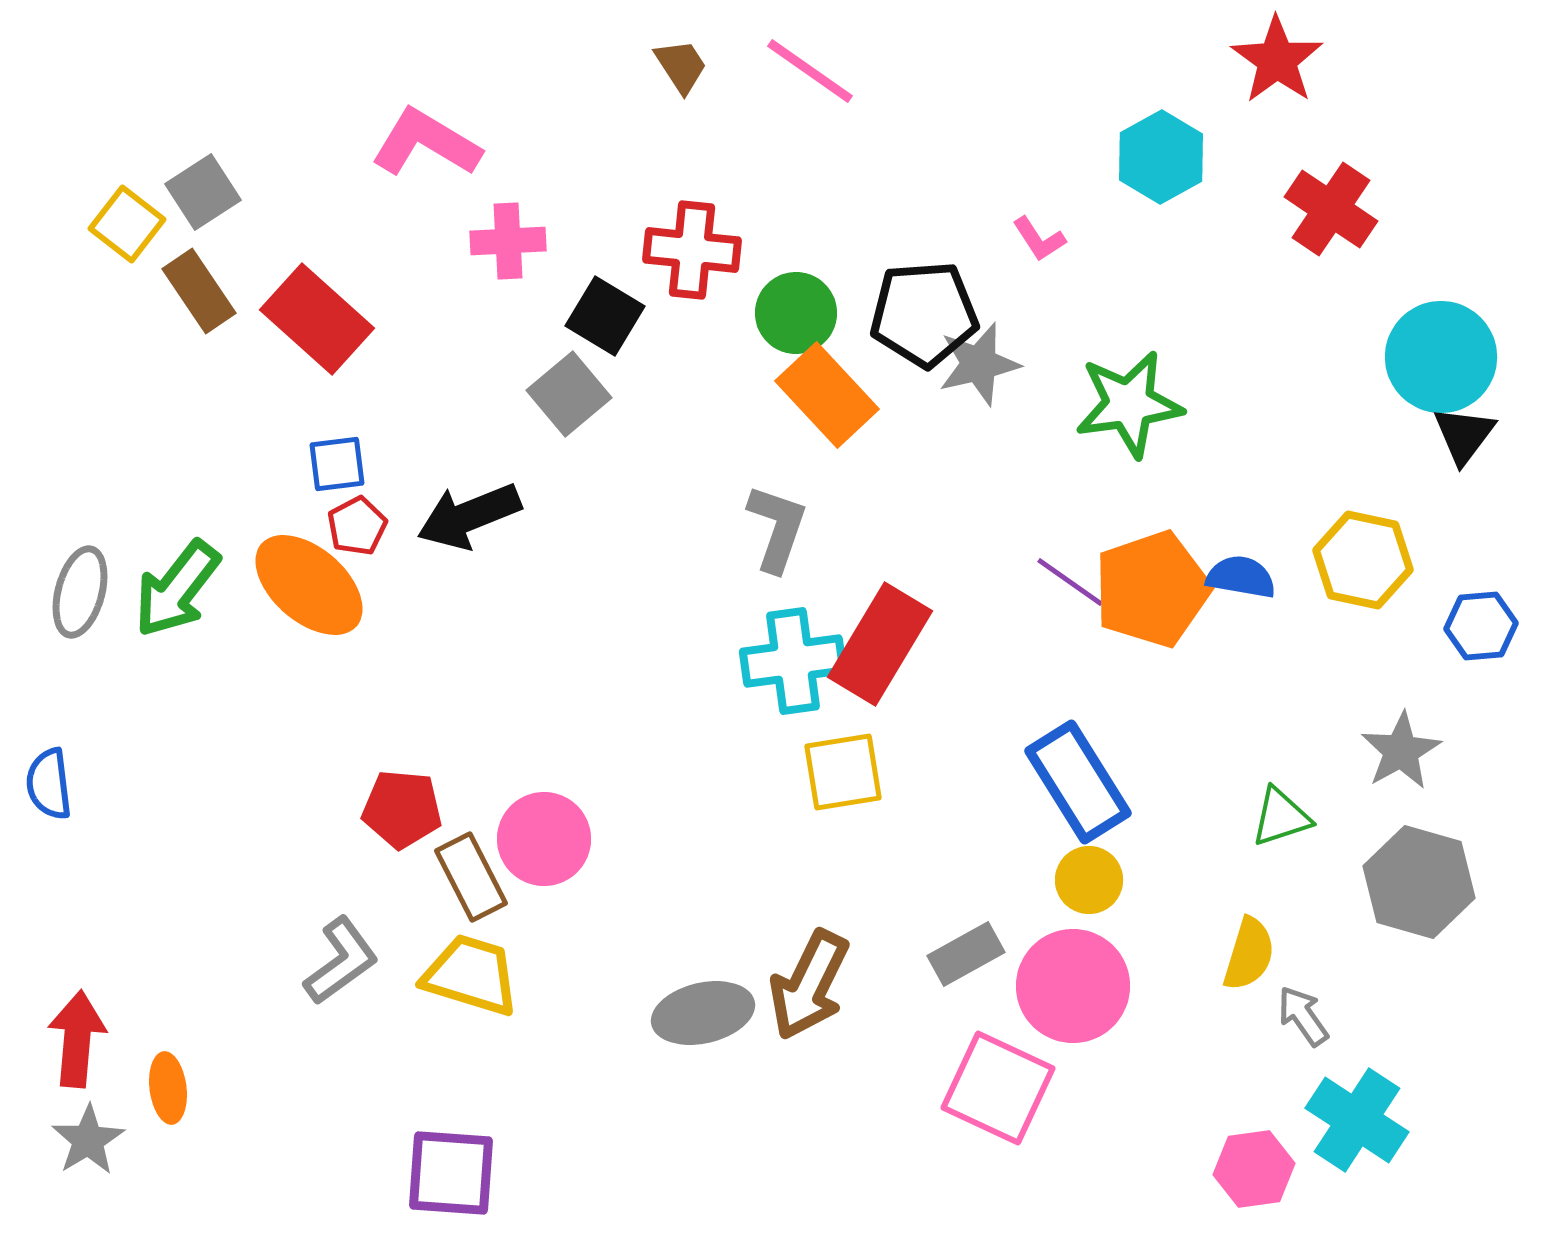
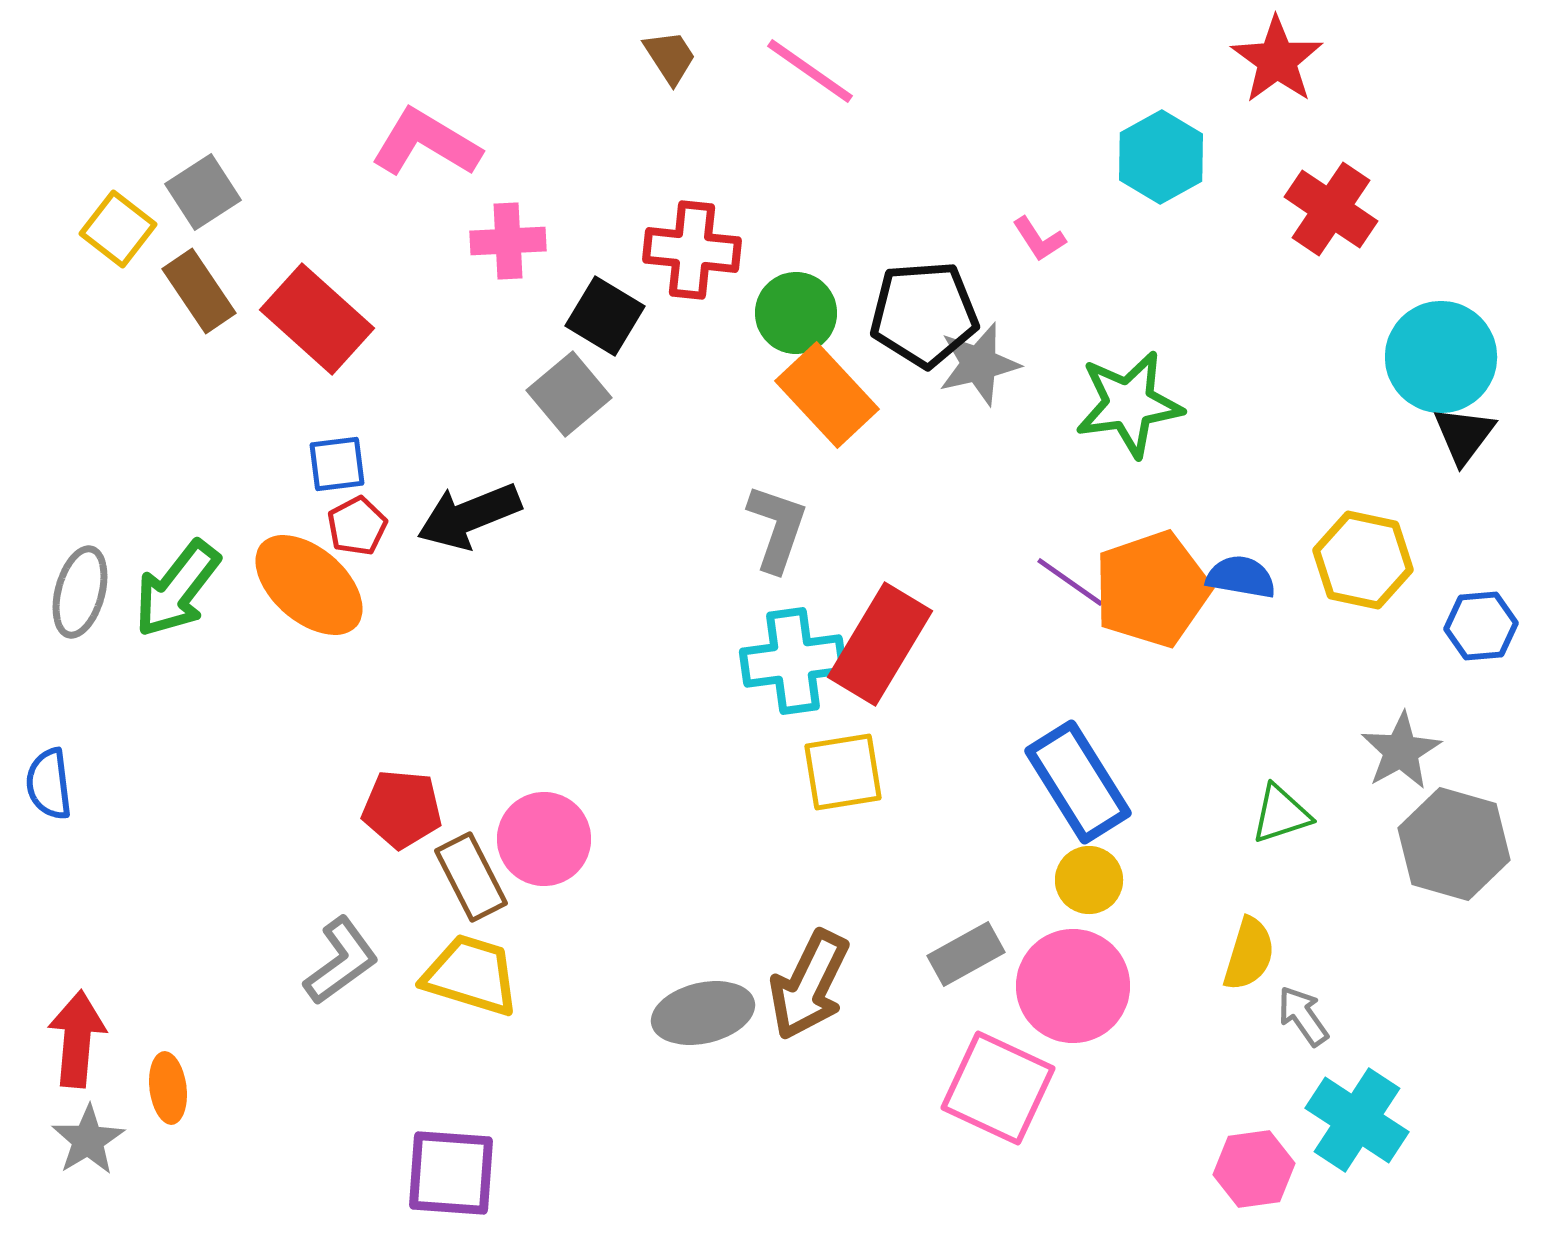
brown trapezoid at (681, 66): moved 11 px left, 9 px up
yellow square at (127, 224): moved 9 px left, 5 px down
green triangle at (1281, 817): moved 3 px up
gray hexagon at (1419, 882): moved 35 px right, 38 px up
